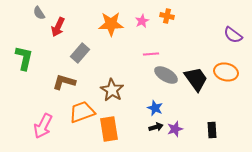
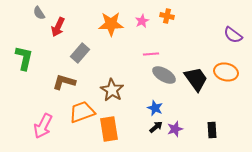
gray ellipse: moved 2 px left
black arrow: rotated 24 degrees counterclockwise
